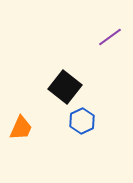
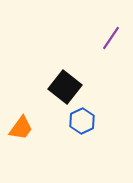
purple line: moved 1 px right, 1 px down; rotated 20 degrees counterclockwise
orange trapezoid: rotated 12 degrees clockwise
